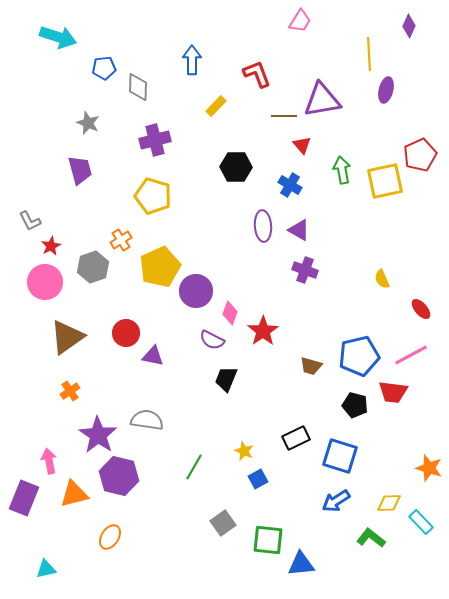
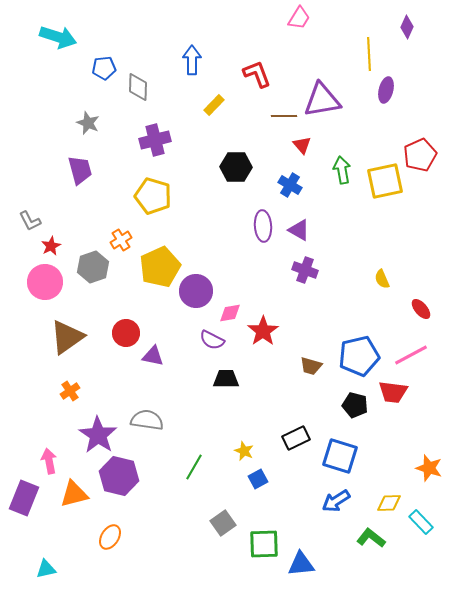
pink trapezoid at (300, 21): moved 1 px left, 3 px up
purple diamond at (409, 26): moved 2 px left, 1 px down
yellow rectangle at (216, 106): moved 2 px left, 1 px up
pink diamond at (230, 313): rotated 60 degrees clockwise
black trapezoid at (226, 379): rotated 68 degrees clockwise
green square at (268, 540): moved 4 px left, 4 px down; rotated 8 degrees counterclockwise
